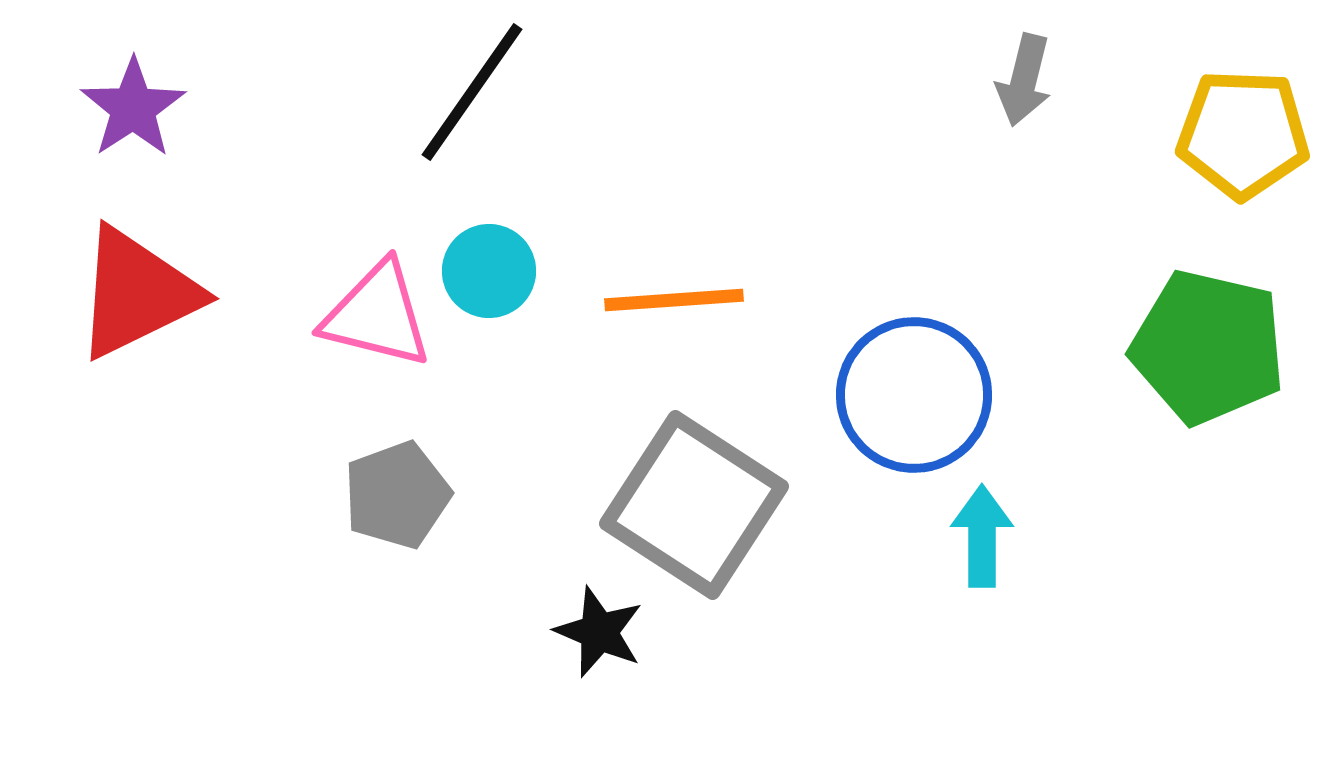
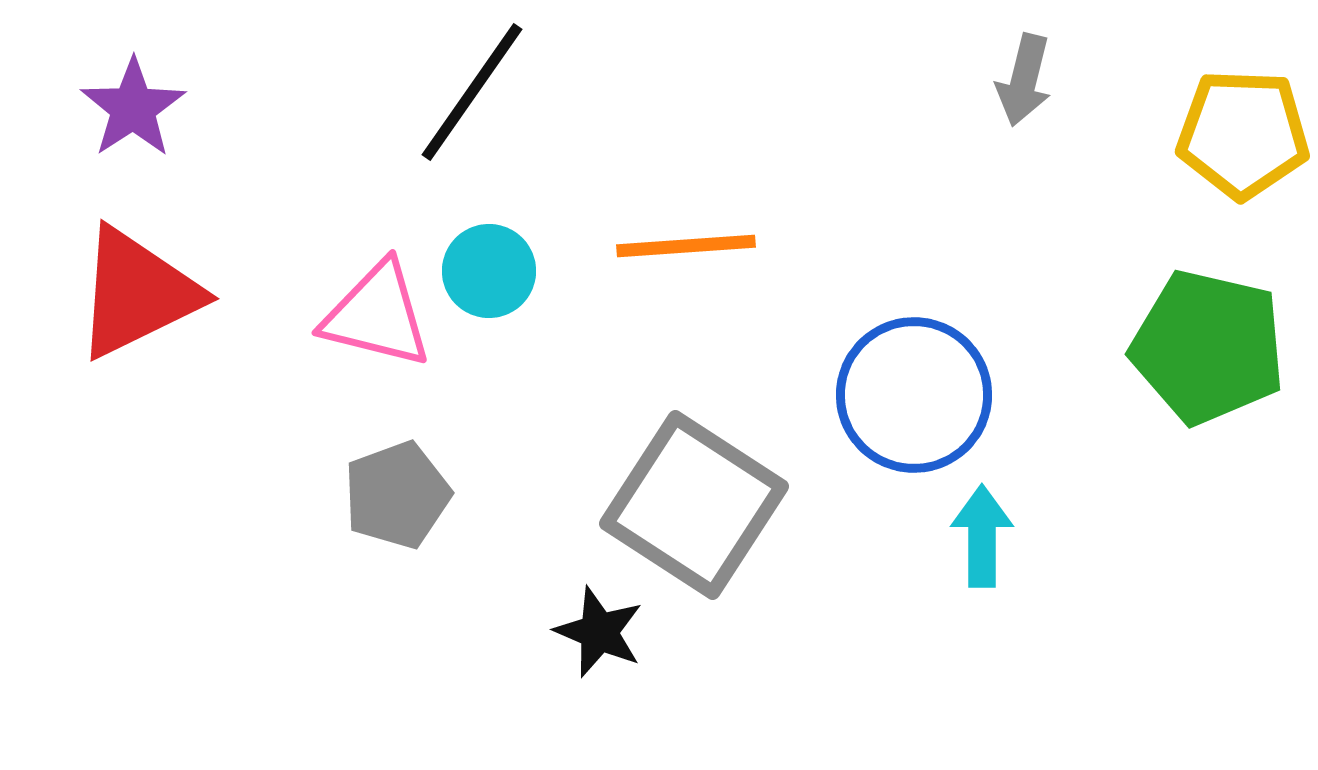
orange line: moved 12 px right, 54 px up
